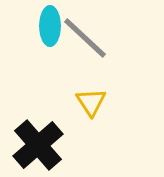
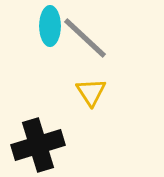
yellow triangle: moved 10 px up
black cross: rotated 24 degrees clockwise
